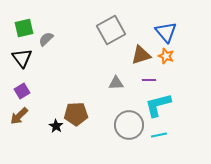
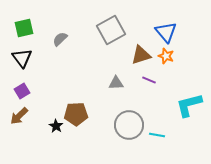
gray semicircle: moved 14 px right
purple line: rotated 24 degrees clockwise
cyan L-shape: moved 31 px right
cyan line: moved 2 px left; rotated 21 degrees clockwise
